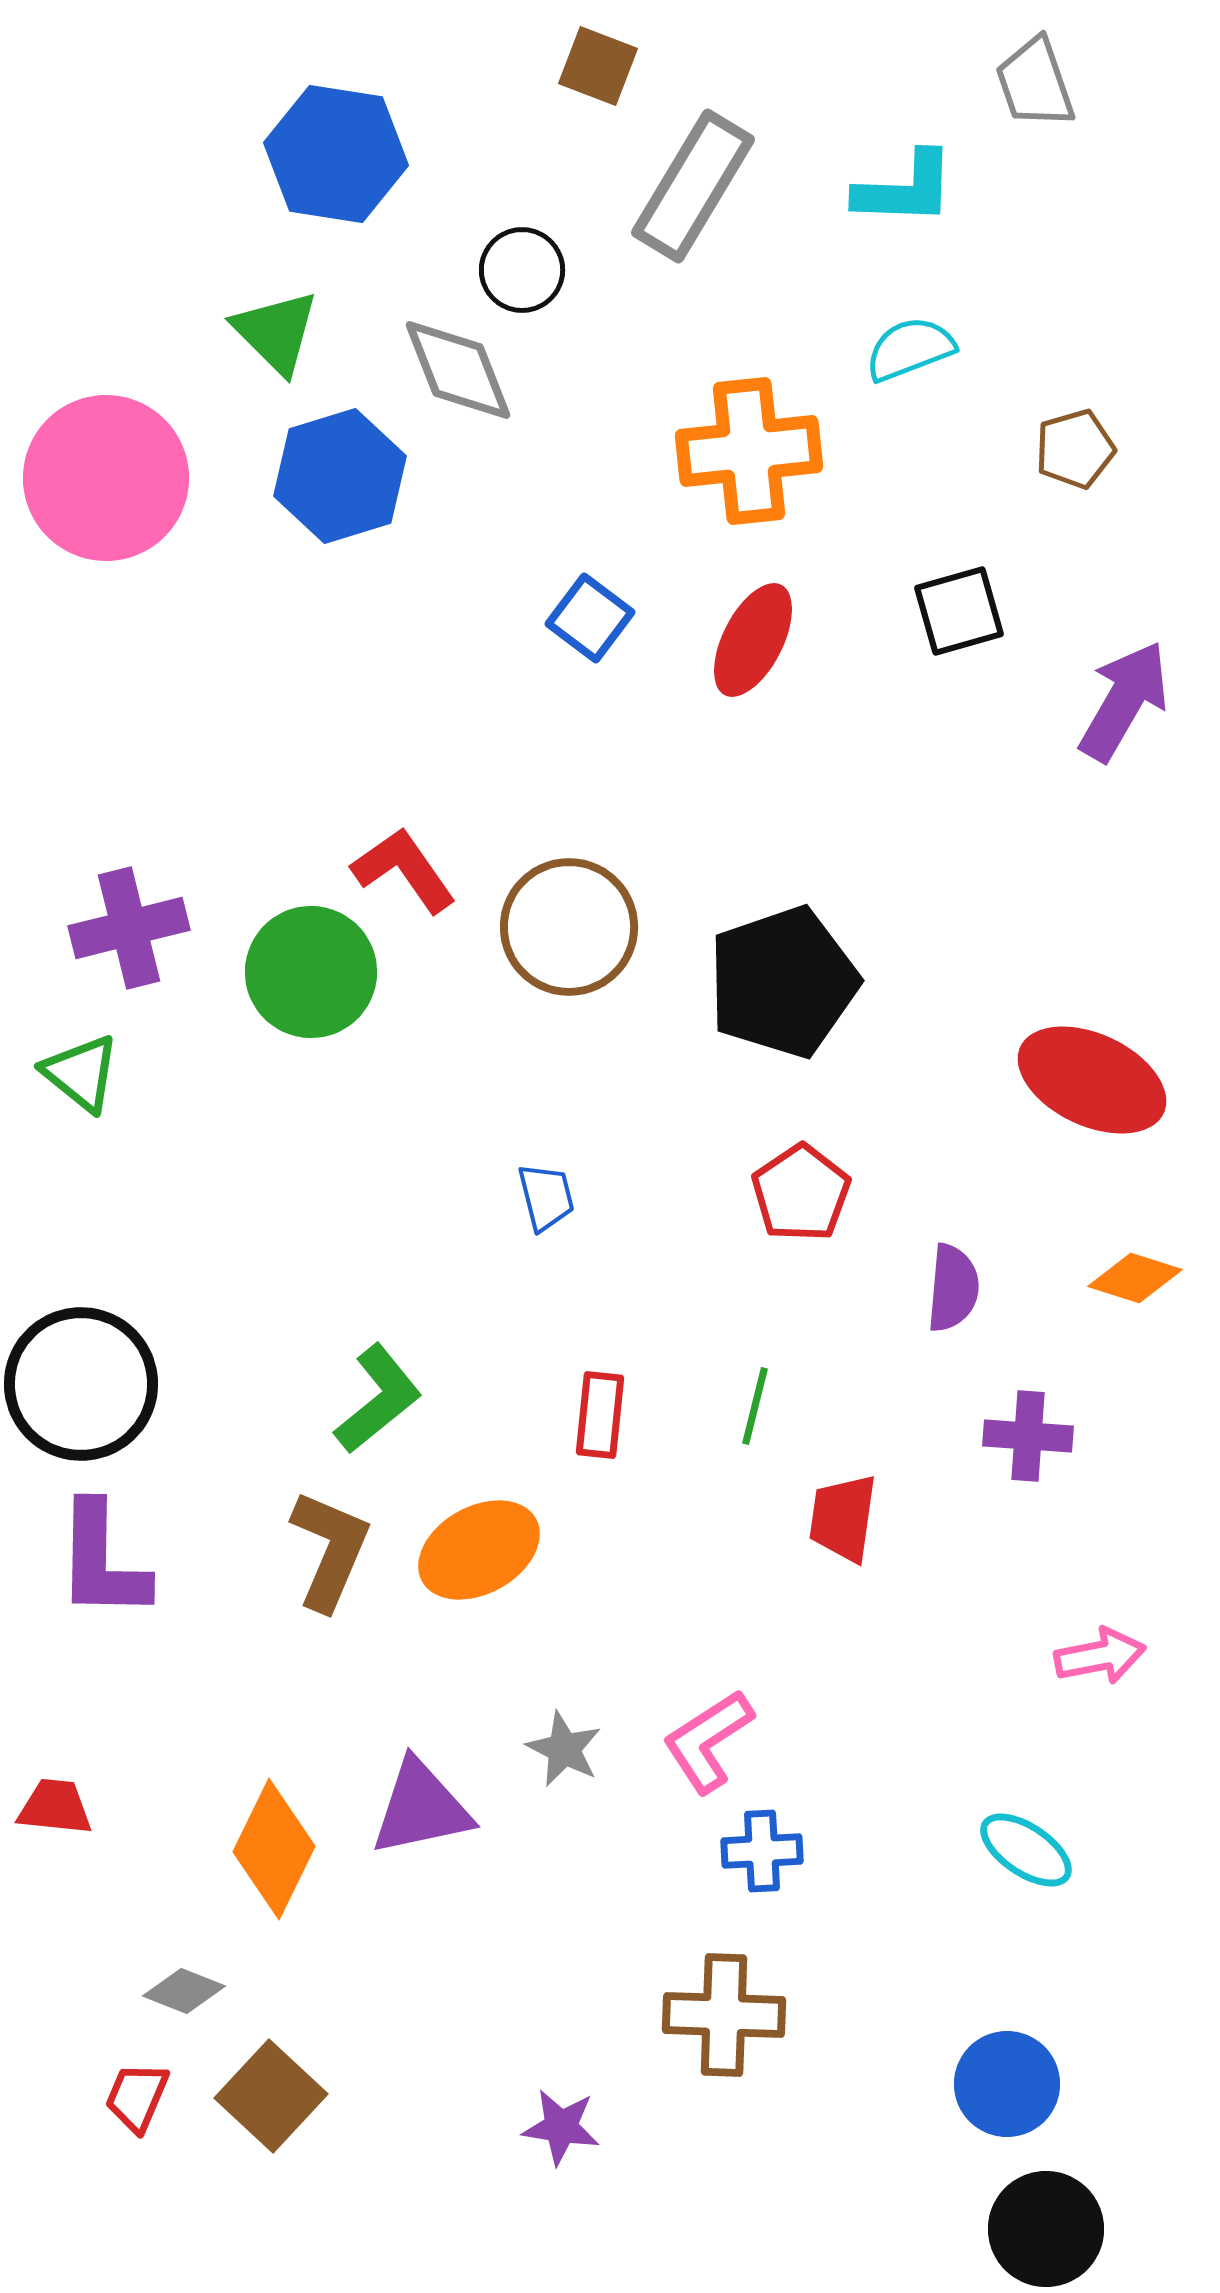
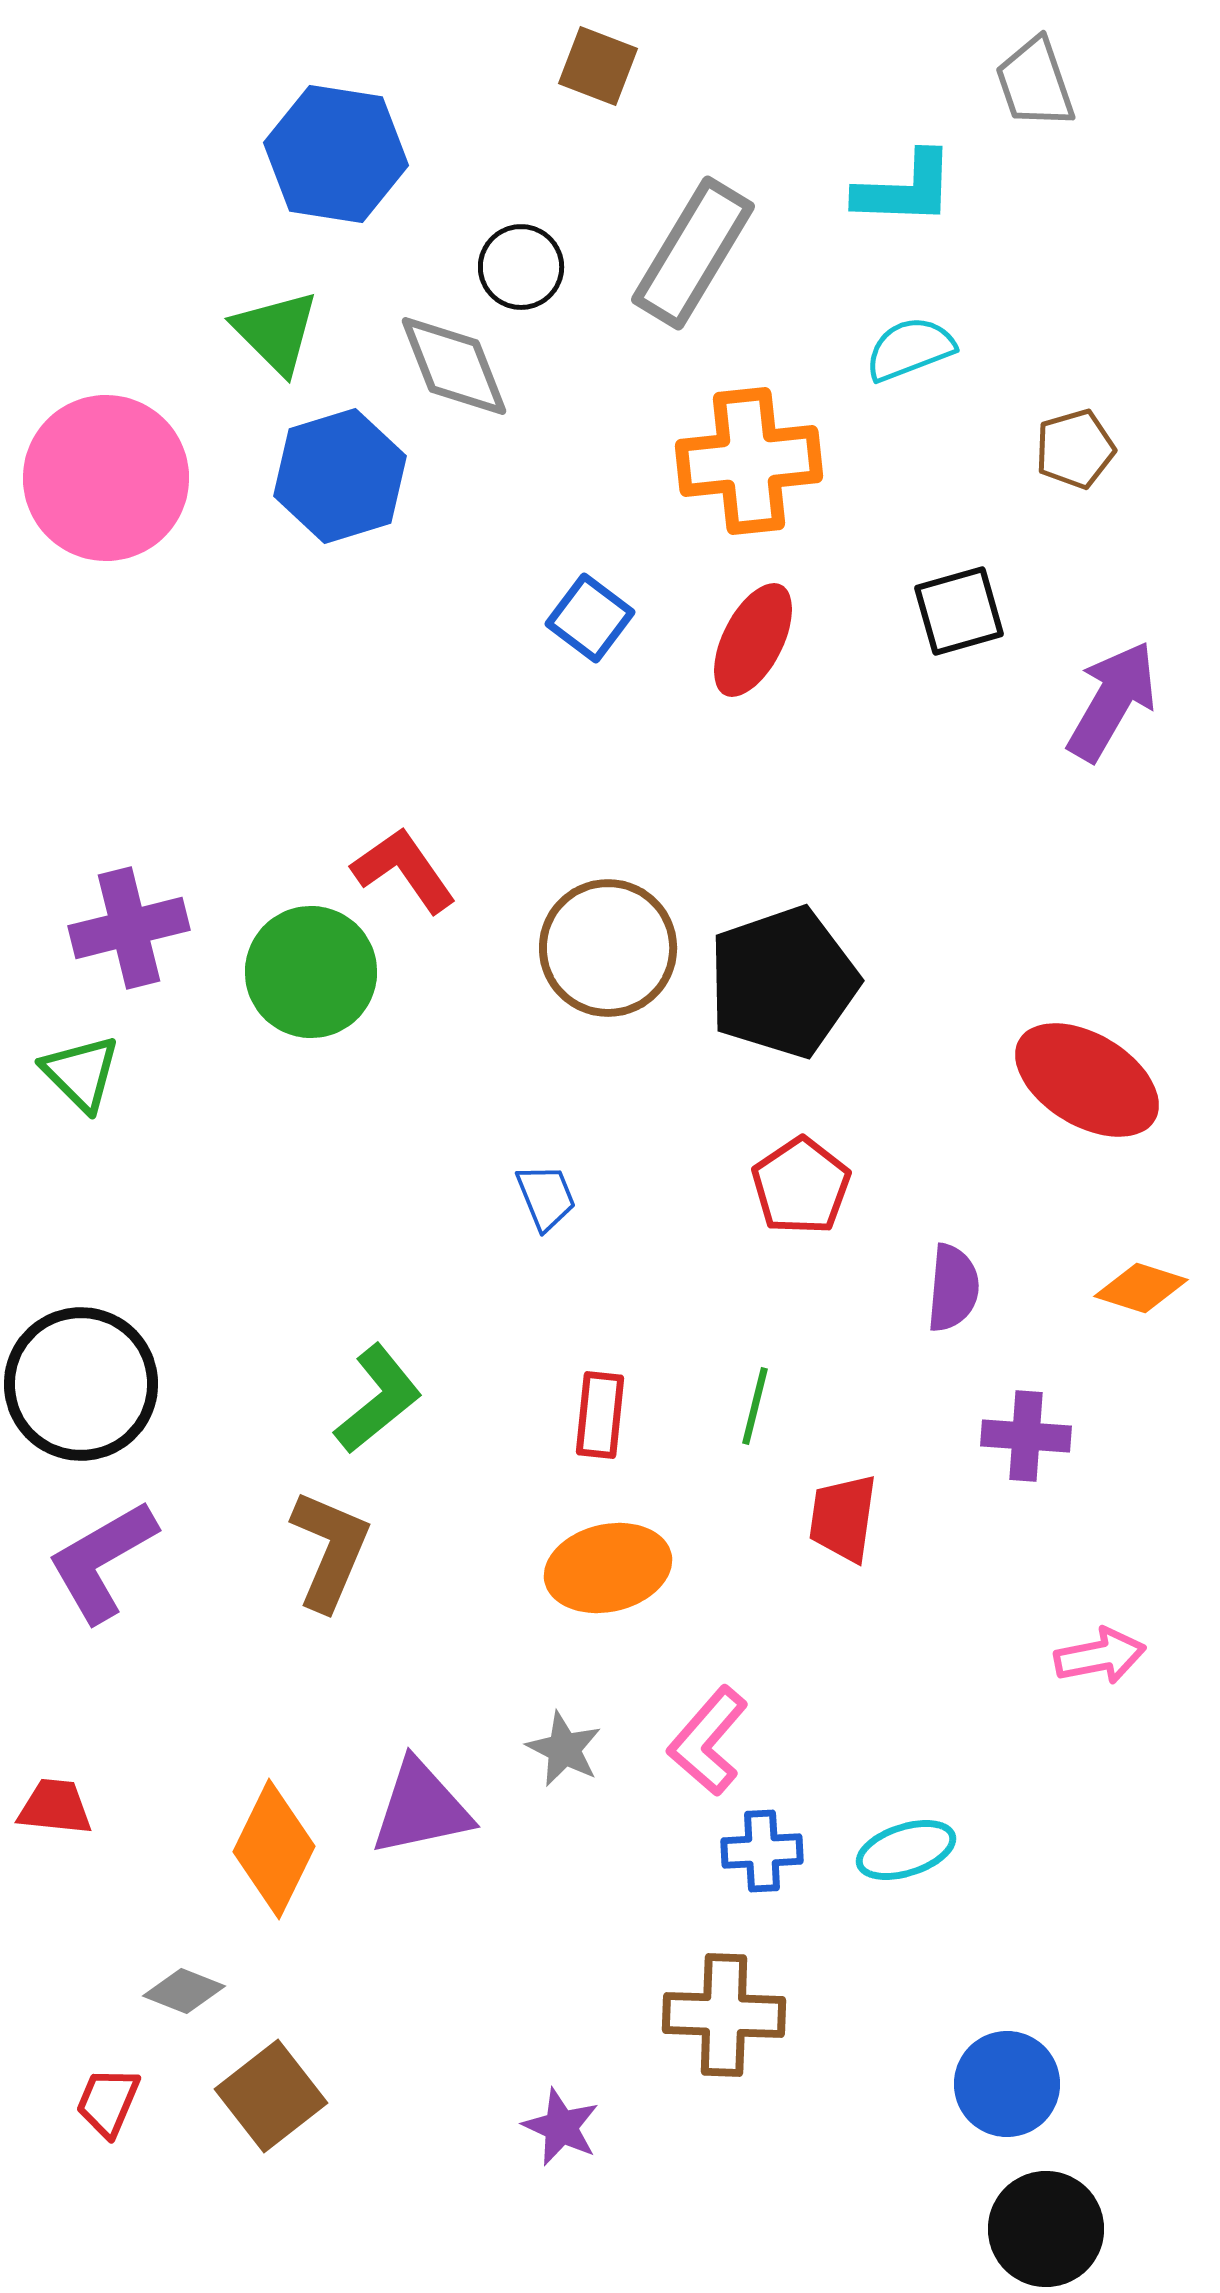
gray rectangle at (693, 186): moved 67 px down
black circle at (522, 270): moved 1 px left, 3 px up
gray diamond at (458, 370): moved 4 px left, 4 px up
orange cross at (749, 451): moved 10 px down
purple arrow at (1124, 701): moved 12 px left
brown circle at (569, 927): moved 39 px right, 21 px down
green triangle at (81, 1073): rotated 6 degrees clockwise
red ellipse at (1092, 1080): moved 5 px left; rotated 6 degrees clockwise
red pentagon at (801, 1193): moved 7 px up
blue trapezoid at (546, 1197): rotated 8 degrees counterclockwise
orange diamond at (1135, 1278): moved 6 px right, 10 px down
purple cross at (1028, 1436): moved 2 px left
orange ellipse at (479, 1550): moved 129 px right, 18 px down; rotated 16 degrees clockwise
purple L-shape at (102, 1561): rotated 59 degrees clockwise
pink L-shape at (708, 1741): rotated 16 degrees counterclockwise
cyan ellipse at (1026, 1850): moved 120 px left; rotated 52 degrees counterclockwise
brown square at (271, 2096): rotated 9 degrees clockwise
red trapezoid at (137, 2097): moved 29 px left, 5 px down
purple star at (561, 2127): rotated 16 degrees clockwise
